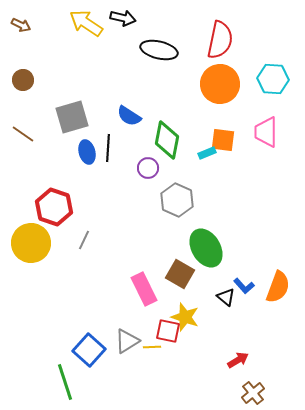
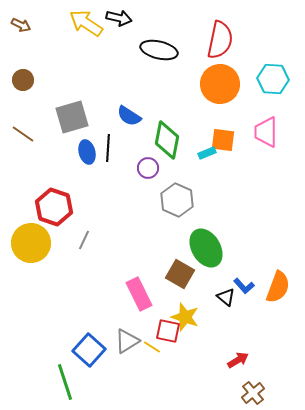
black arrow: moved 4 px left
pink rectangle: moved 5 px left, 5 px down
yellow line: rotated 36 degrees clockwise
